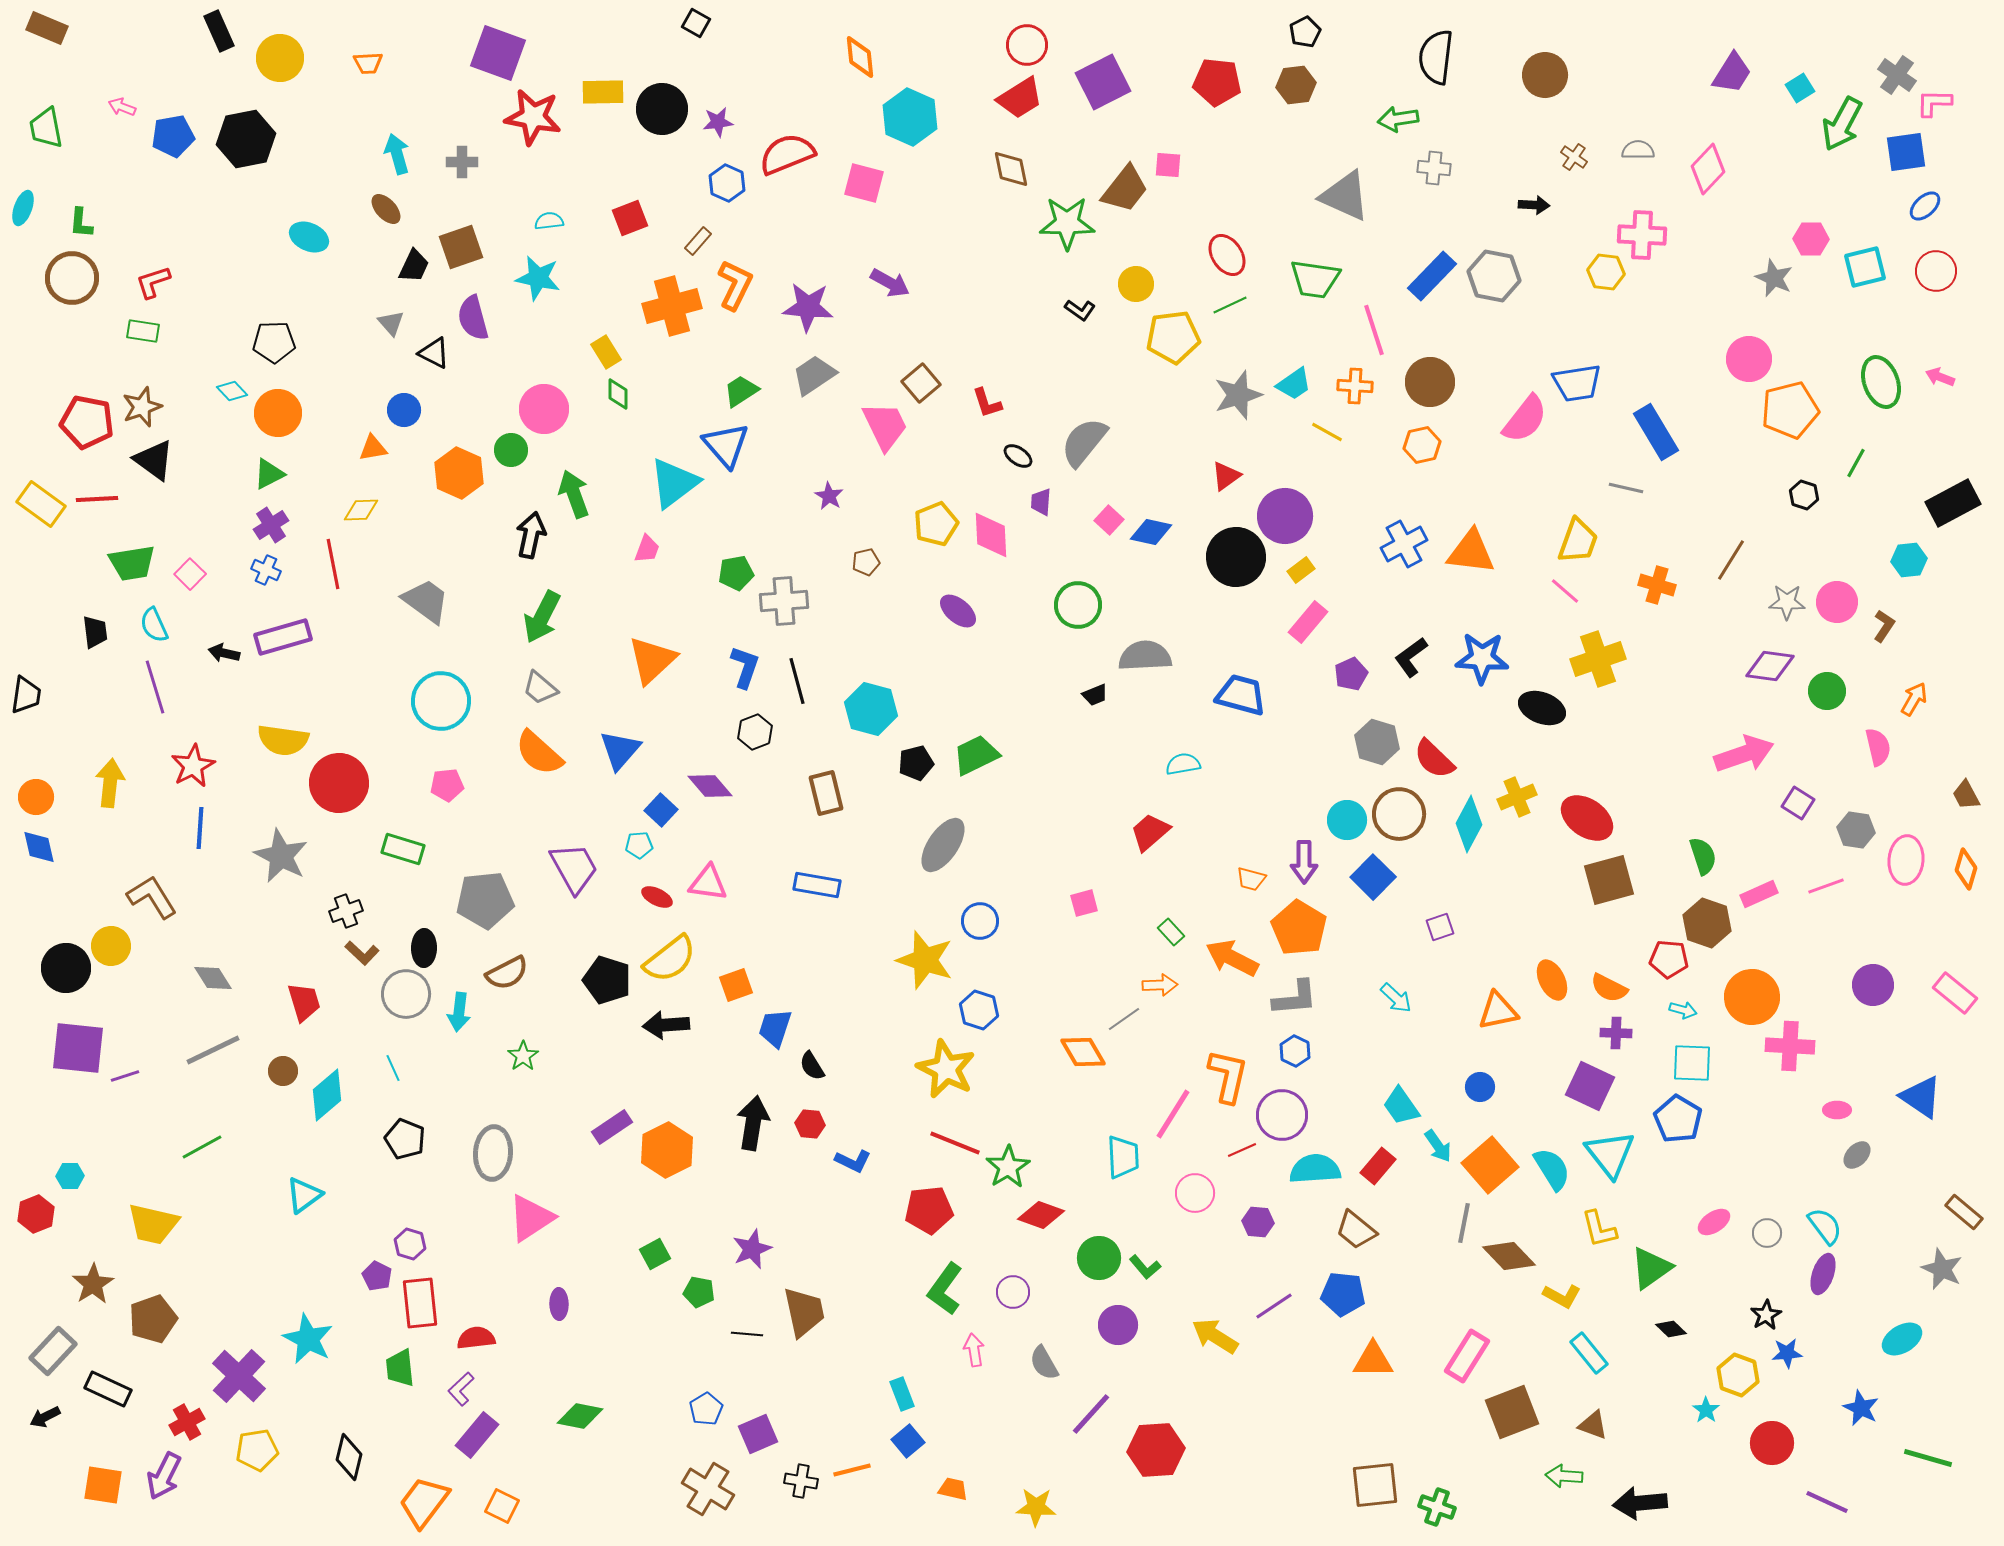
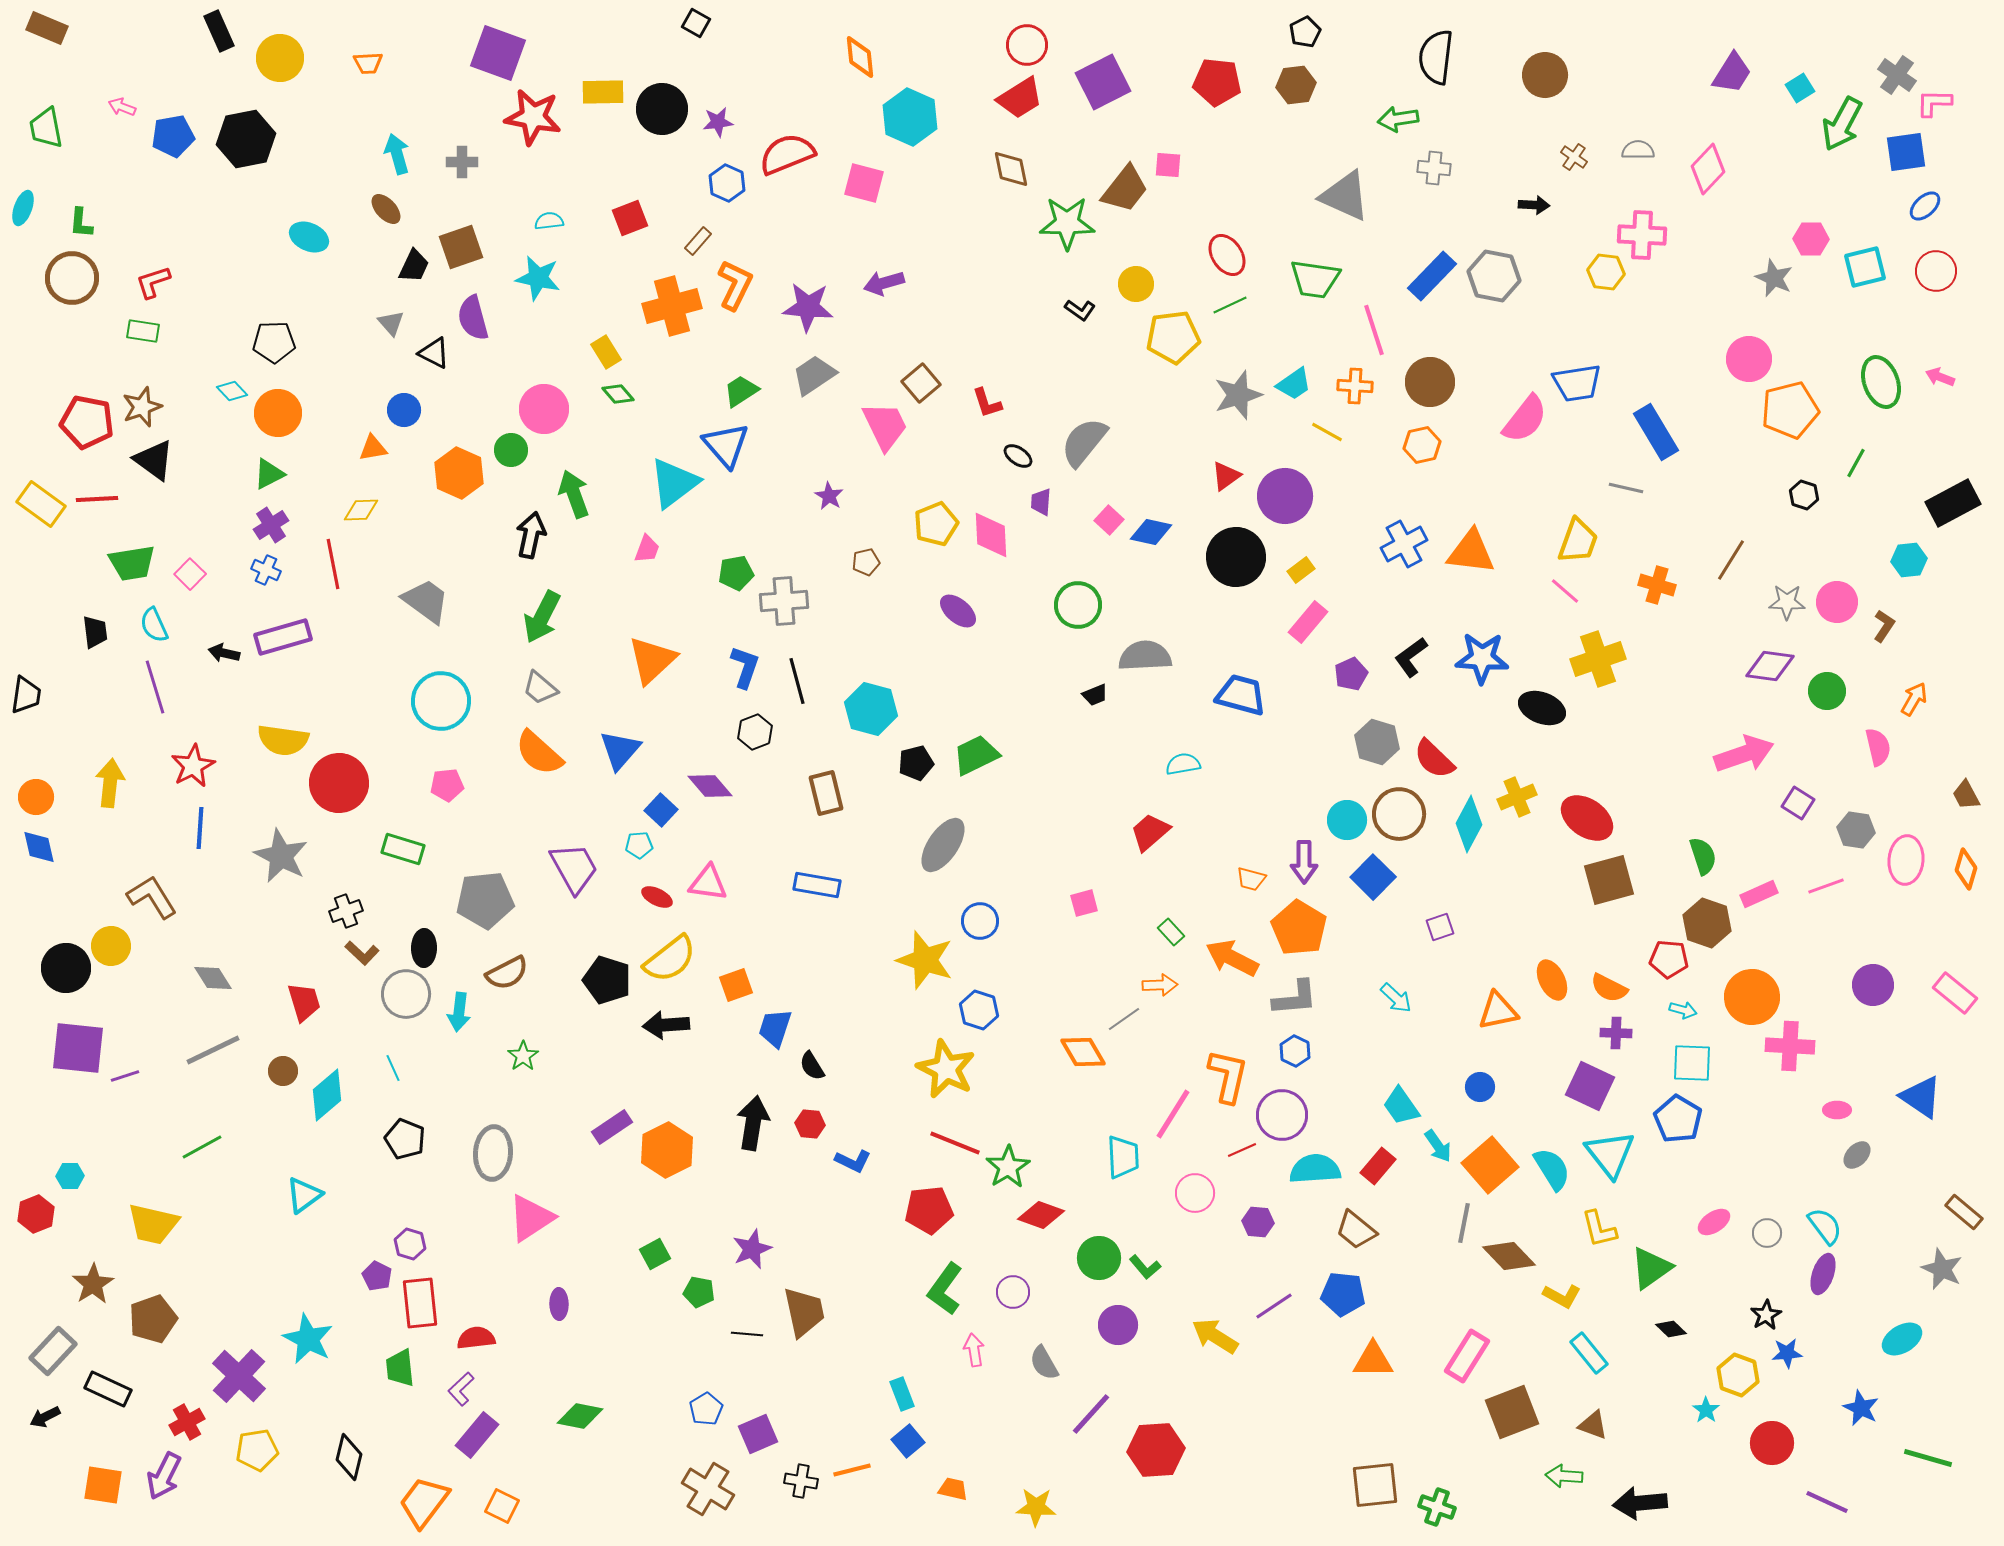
purple arrow at (890, 283): moved 6 px left; rotated 135 degrees clockwise
green diamond at (618, 394): rotated 40 degrees counterclockwise
purple circle at (1285, 516): moved 20 px up
